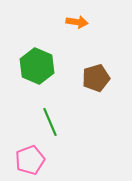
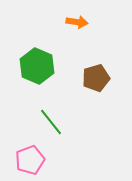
green line: moved 1 px right; rotated 16 degrees counterclockwise
